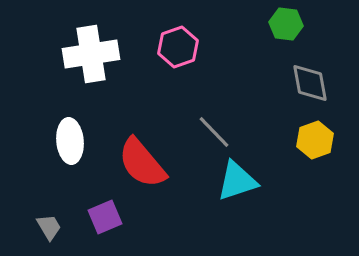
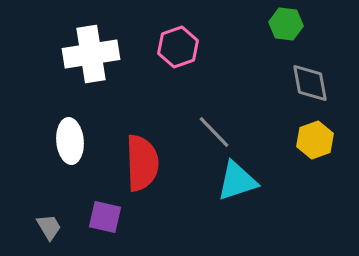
red semicircle: rotated 142 degrees counterclockwise
purple square: rotated 36 degrees clockwise
